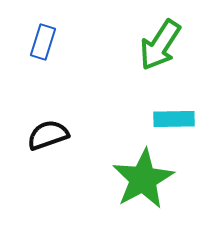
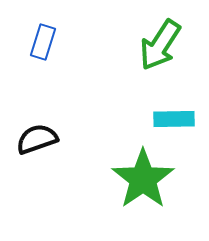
black semicircle: moved 11 px left, 4 px down
green star: rotated 6 degrees counterclockwise
